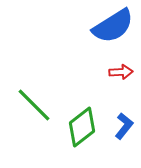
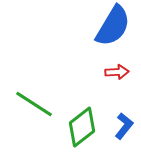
blue semicircle: rotated 27 degrees counterclockwise
red arrow: moved 4 px left
green line: moved 1 px up; rotated 12 degrees counterclockwise
